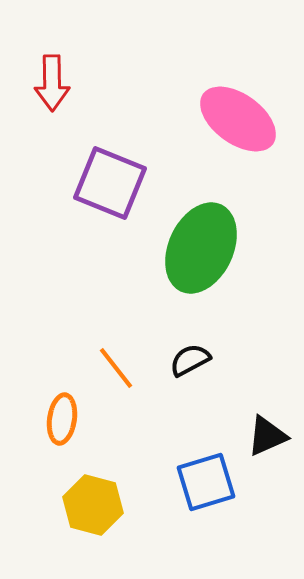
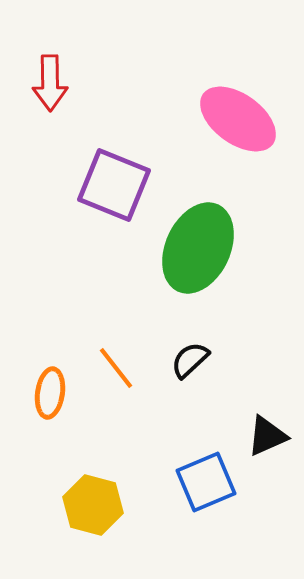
red arrow: moved 2 px left
purple square: moved 4 px right, 2 px down
green ellipse: moved 3 px left
black semicircle: rotated 15 degrees counterclockwise
orange ellipse: moved 12 px left, 26 px up
blue square: rotated 6 degrees counterclockwise
